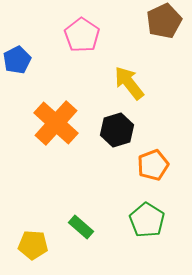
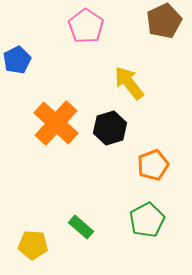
pink pentagon: moved 4 px right, 9 px up
black hexagon: moved 7 px left, 2 px up
green pentagon: rotated 12 degrees clockwise
